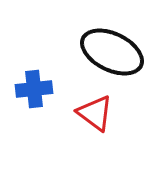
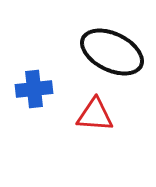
red triangle: moved 2 px down; rotated 33 degrees counterclockwise
